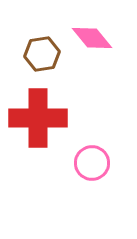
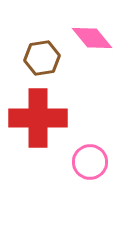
brown hexagon: moved 4 px down
pink circle: moved 2 px left, 1 px up
